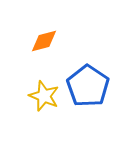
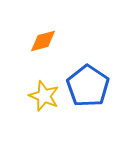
orange diamond: moved 1 px left
